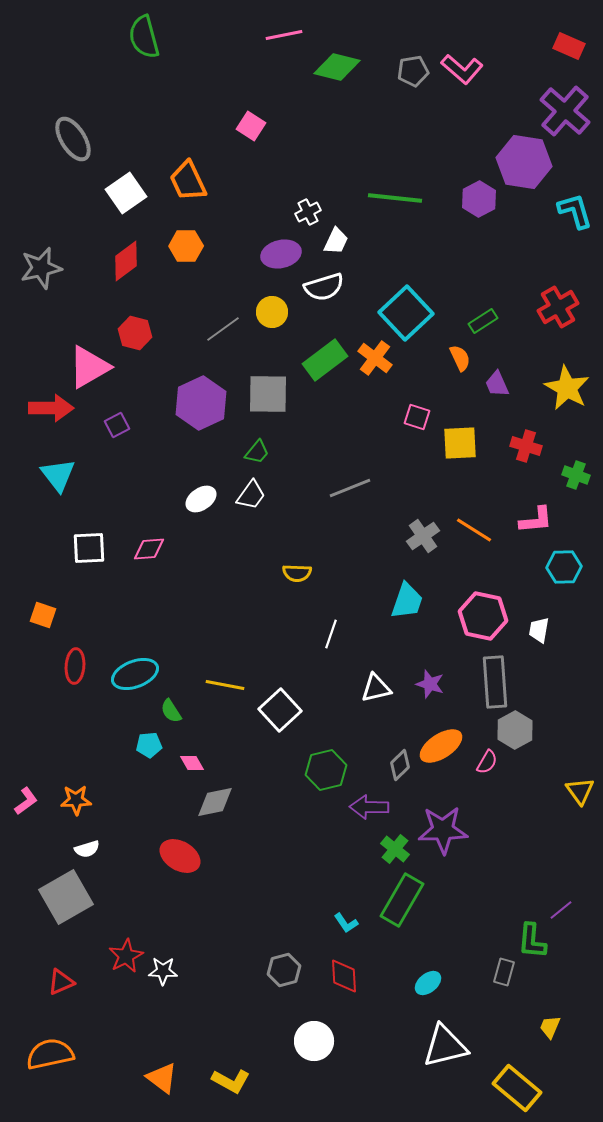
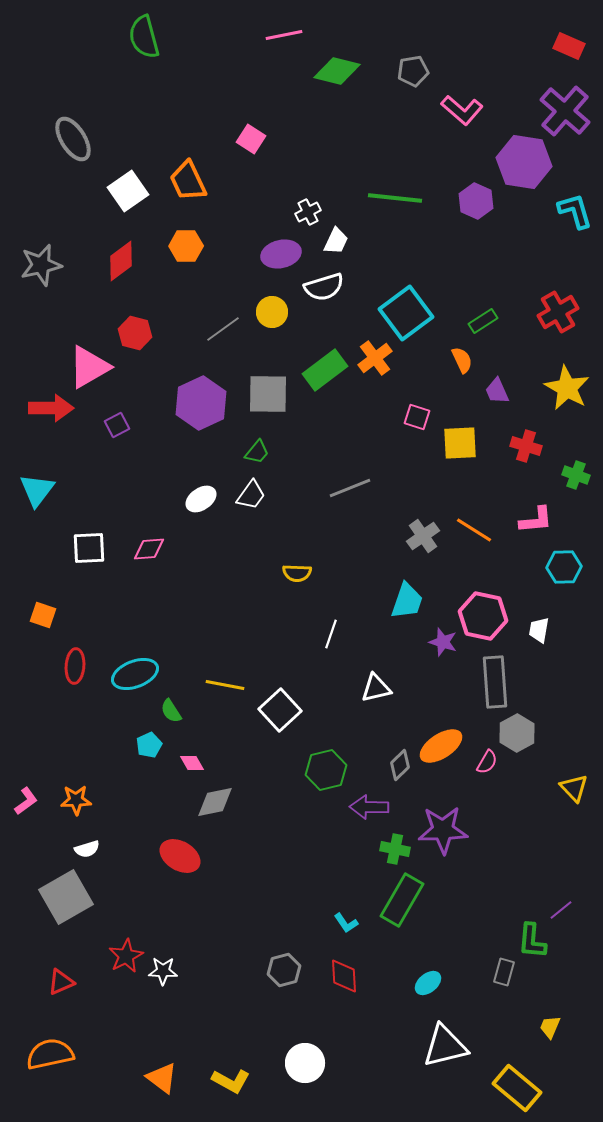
green diamond at (337, 67): moved 4 px down
pink L-shape at (462, 69): moved 41 px down
pink square at (251, 126): moved 13 px down
white square at (126, 193): moved 2 px right, 2 px up
purple hexagon at (479, 199): moved 3 px left, 2 px down; rotated 8 degrees counterclockwise
red diamond at (126, 261): moved 5 px left
gray star at (41, 268): moved 3 px up
red cross at (558, 307): moved 5 px down
cyan square at (406, 313): rotated 6 degrees clockwise
orange cross at (375, 358): rotated 16 degrees clockwise
orange semicircle at (460, 358): moved 2 px right, 2 px down
green rectangle at (325, 360): moved 10 px down
purple trapezoid at (497, 384): moved 7 px down
cyan triangle at (58, 475): moved 21 px left, 15 px down; rotated 15 degrees clockwise
purple star at (430, 684): moved 13 px right, 42 px up
gray hexagon at (515, 730): moved 2 px right, 3 px down
cyan pentagon at (149, 745): rotated 20 degrees counterclockwise
yellow triangle at (580, 791): moved 6 px left, 3 px up; rotated 8 degrees counterclockwise
green cross at (395, 849): rotated 28 degrees counterclockwise
white circle at (314, 1041): moved 9 px left, 22 px down
